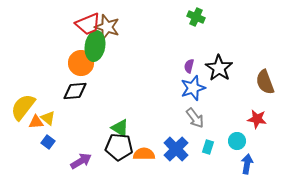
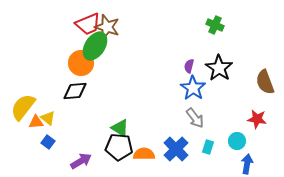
green cross: moved 19 px right, 8 px down
green ellipse: rotated 24 degrees clockwise
blue star: rotated 20 degrees counterclockwise
